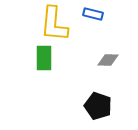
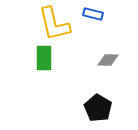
yellow L-shape: rotated 18 degrees counterclockwise
black pentagon: moved 2 px down; rotated 12 degrees clockwise
